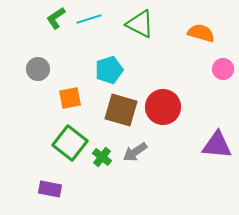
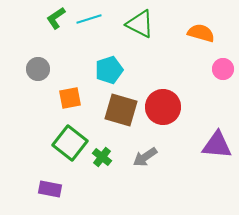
gray arrow: moved 10 px right, 5 px down
